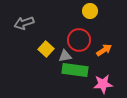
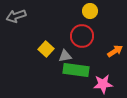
gray arrow: moved 8 px left, 7 px up
red circle: moved 3 px right, 4 px up
orange arrow: moved 11 px right, 1 px down
green rectangle: moved 1 px right
